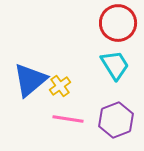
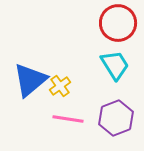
purple hexagon: moved 2 px up
